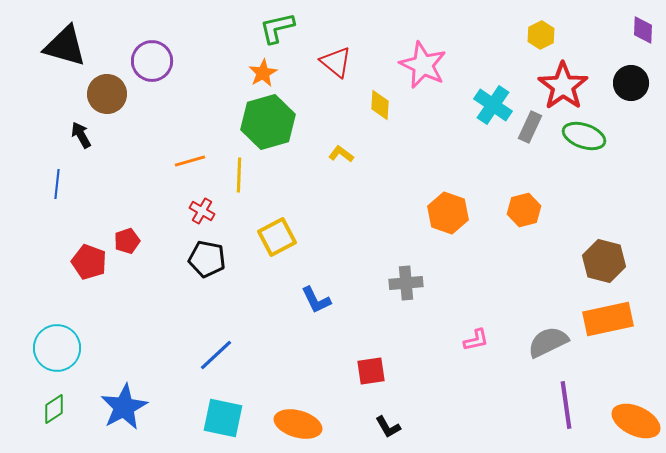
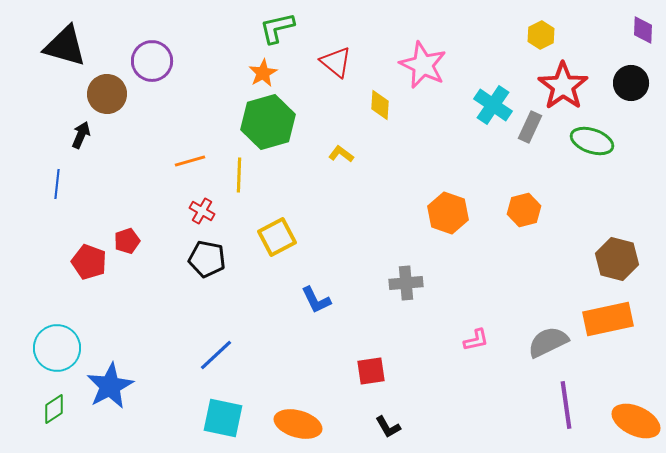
black arrow at (81, 135): rotated 52 degrees clockwise
green ellipse at (584, 136): moved 8 px right, 5 px down
brown hexagon at (604, 261): moved 13 px right, 2 px up
blue star at (124, 407): moved 14 px left, 21 px up
